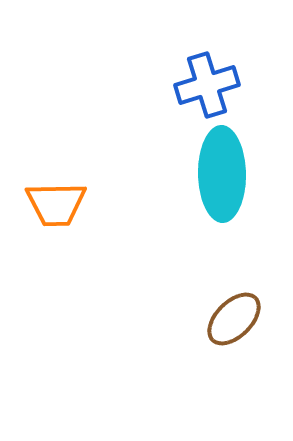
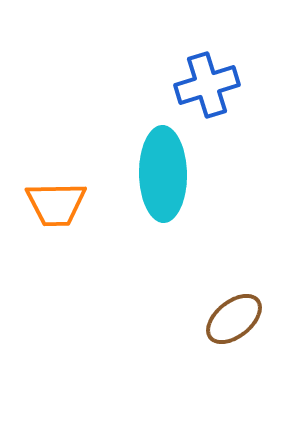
cyan ellipse: moved 59 px left
brown ellipse: rotated 6 degrees clockwise
